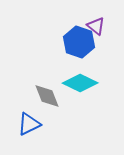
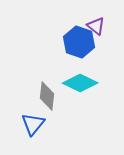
gray diamond: rotated 28 degrees clockwise
blue triangle: moved 4 px right; rotated 25 degrees counterclockwise
